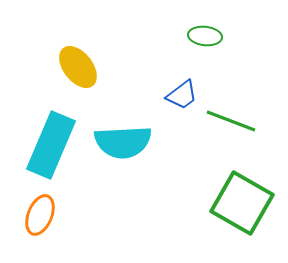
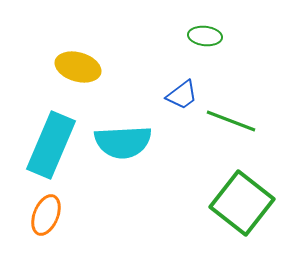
yellow ellipse: rotated 36 degrees counterclockwise
green square: rotated 8 degrees clockwise
orange ellipse: moved 6 px right
